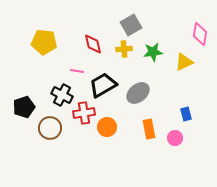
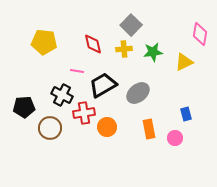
gray square: rotated 15 degrees counterclockwise
black pentagon: rotated 15 degrees clockwise
